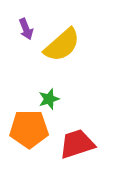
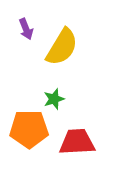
yellow semicircle: moved 2 px down; rotated 18 degrees counterclockwise
green star: moved 5 px right
red trapezoid: moved 2 px up; rotated 15 degrees clockwise
